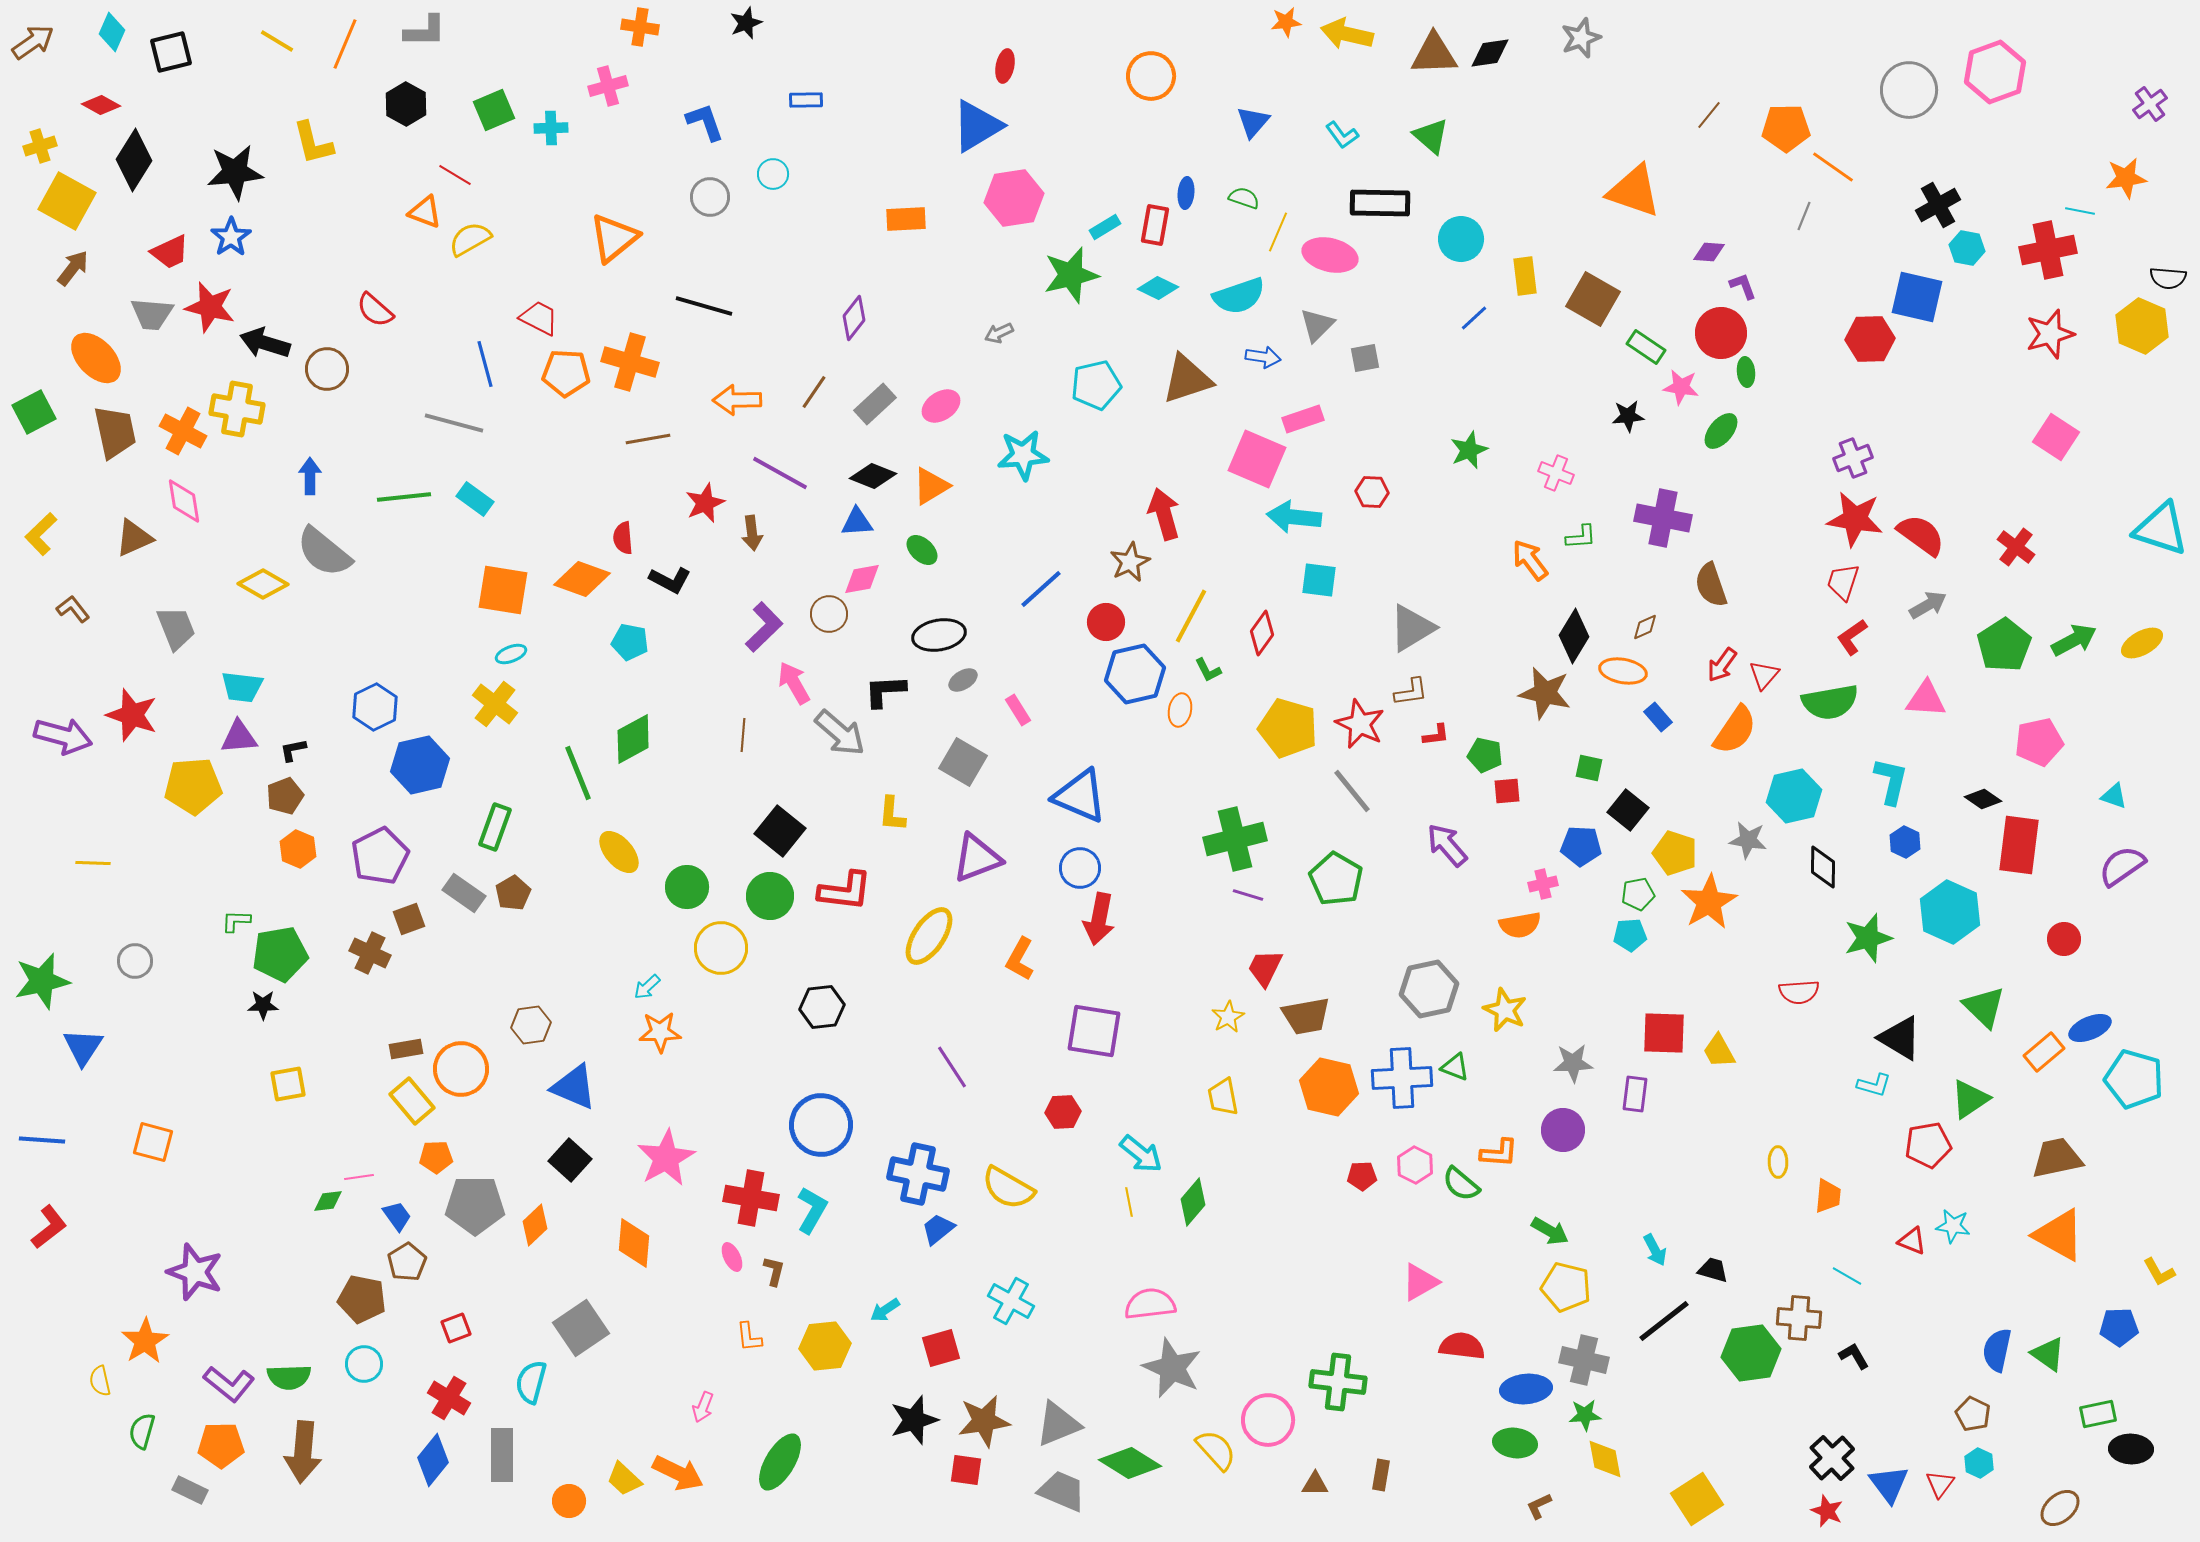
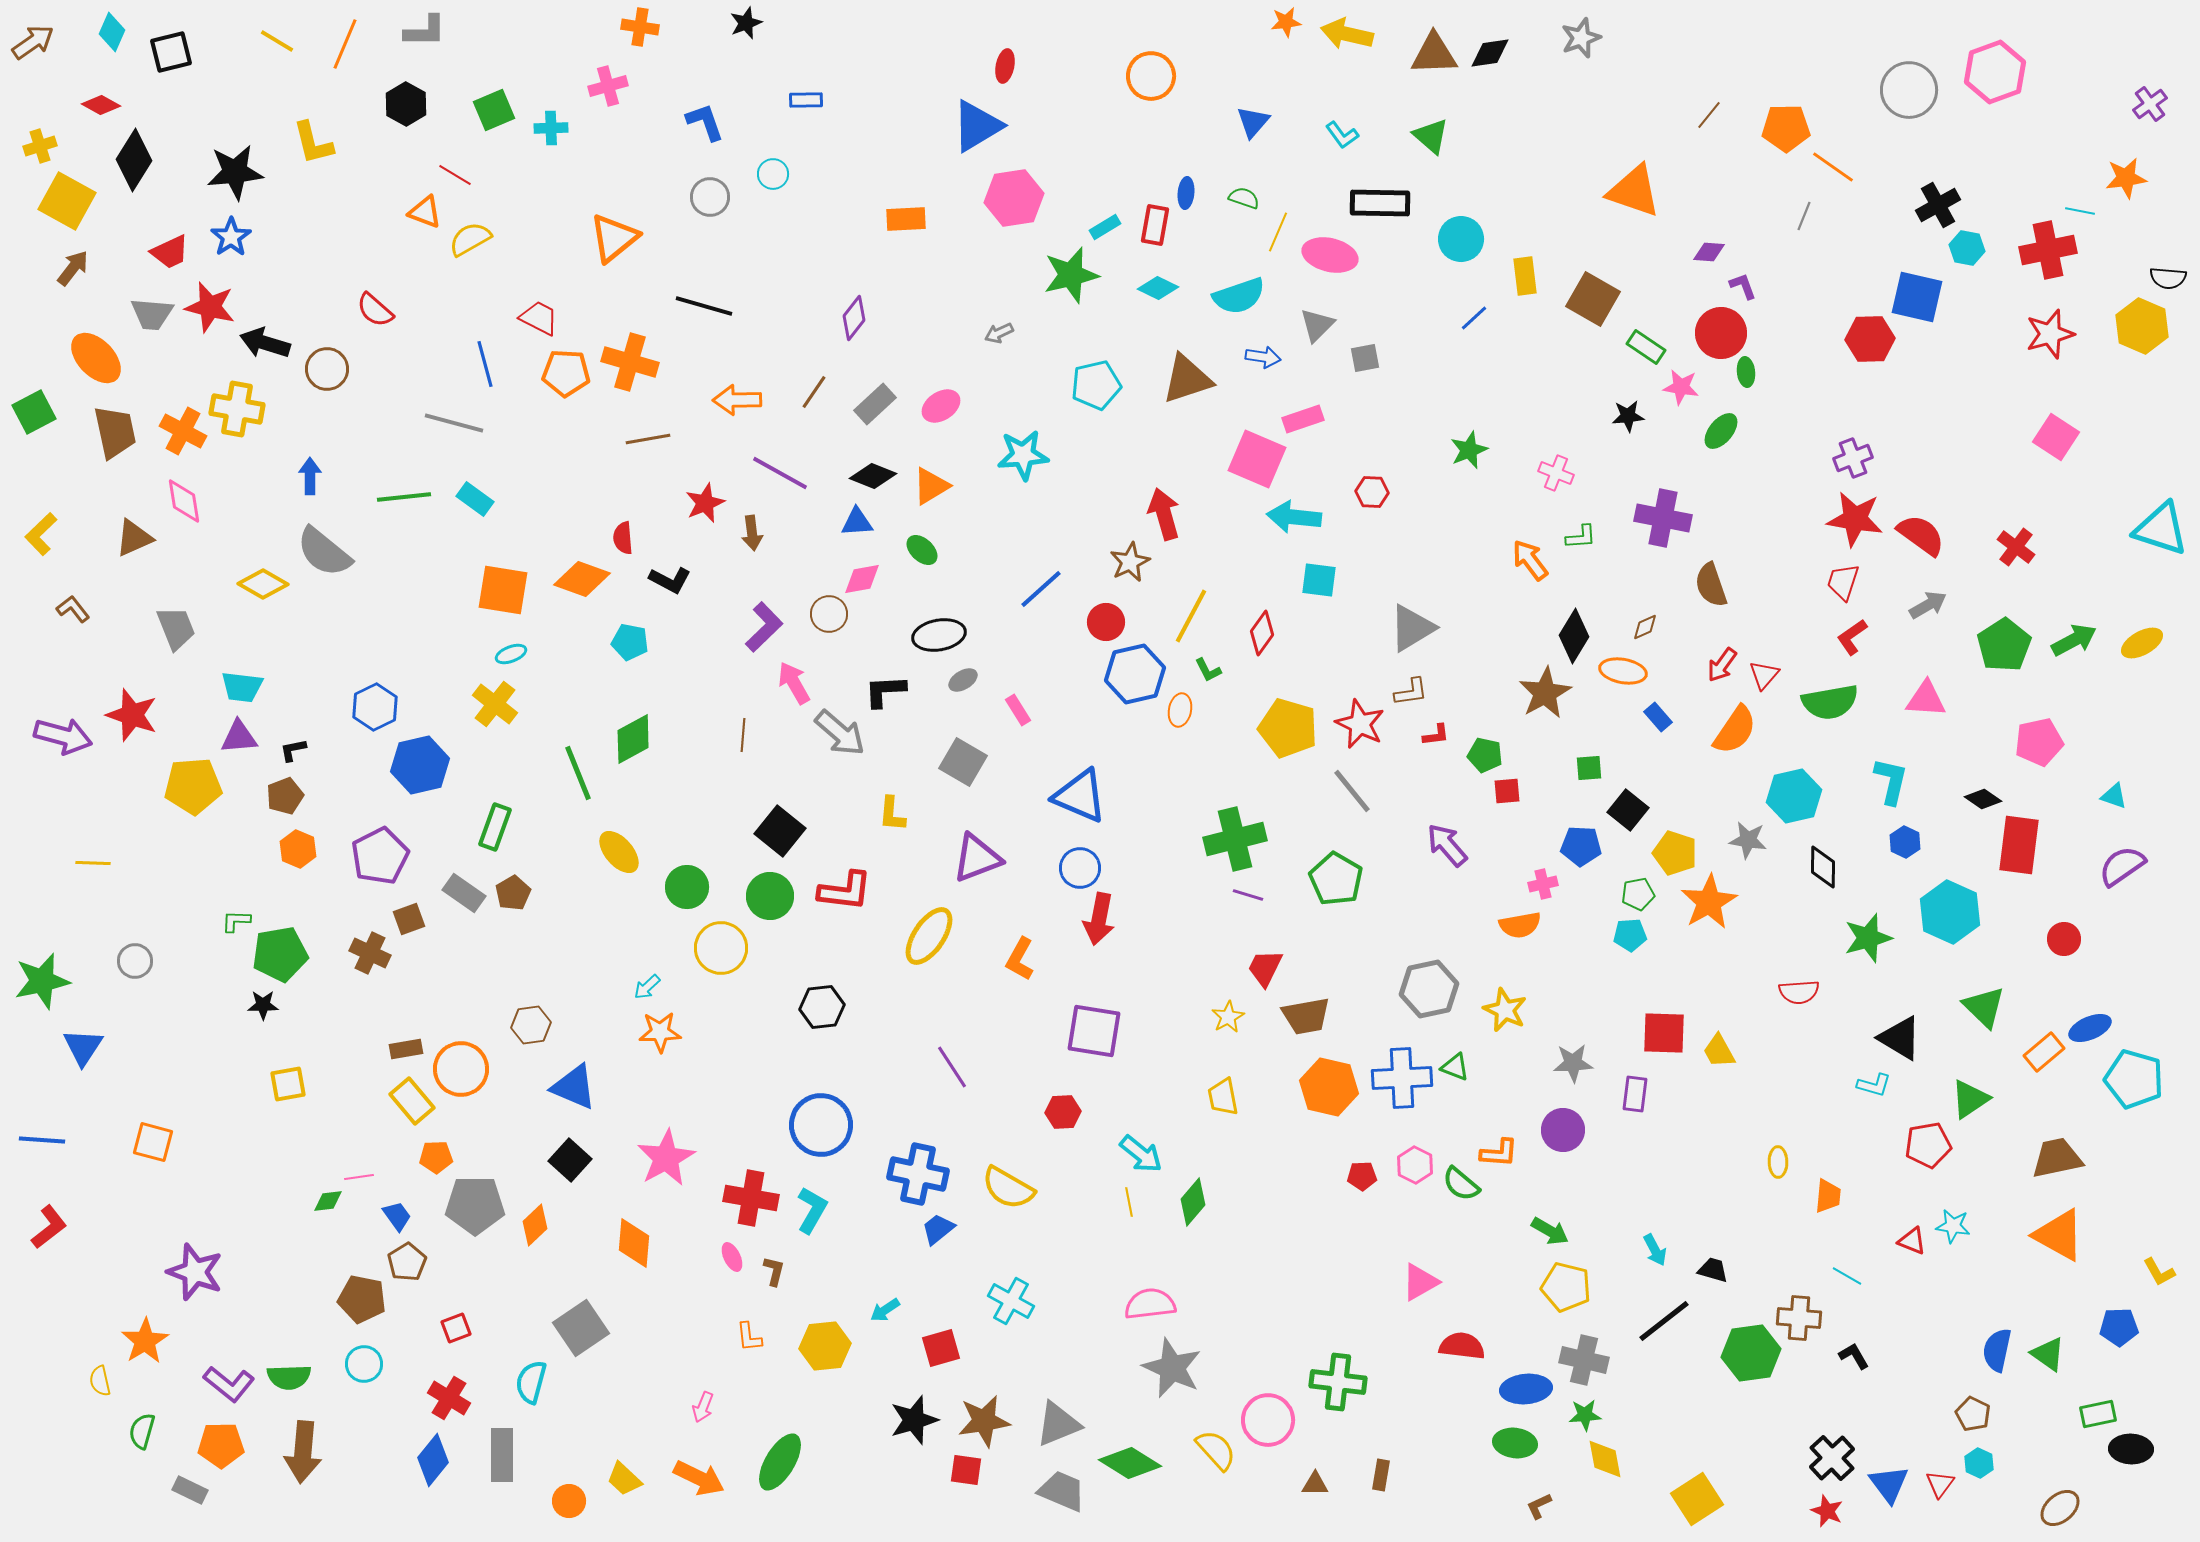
brown star at (1545, 693): rotated 30 degrees clockwise
green square at (1589, 768): rotated 16 degrees counterclockwise
orange arrow at (678, 1473): moved 21 px right, 5 px down
